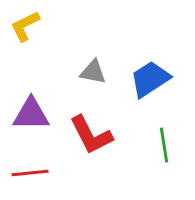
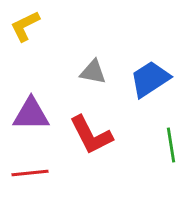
green line: moved 7 px right
